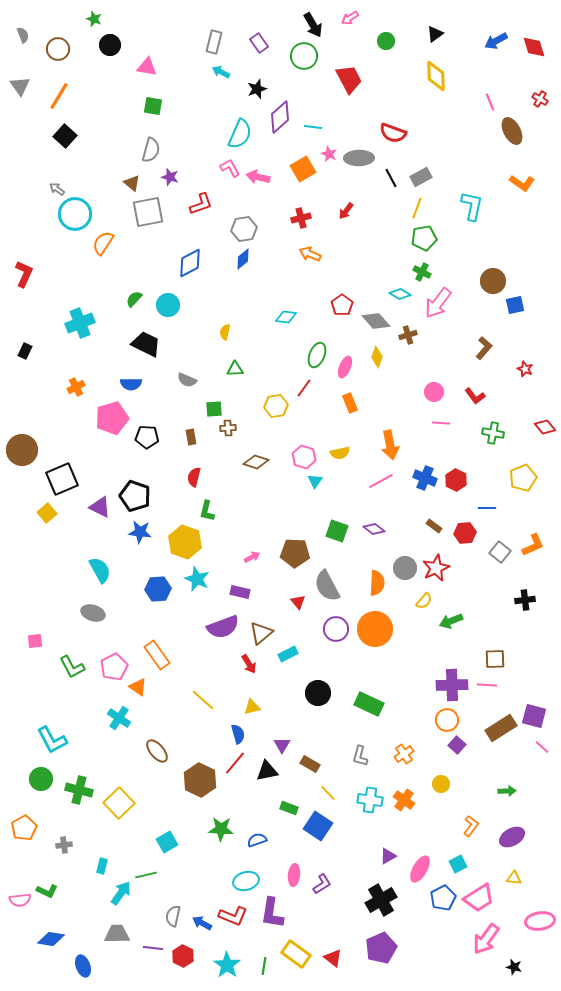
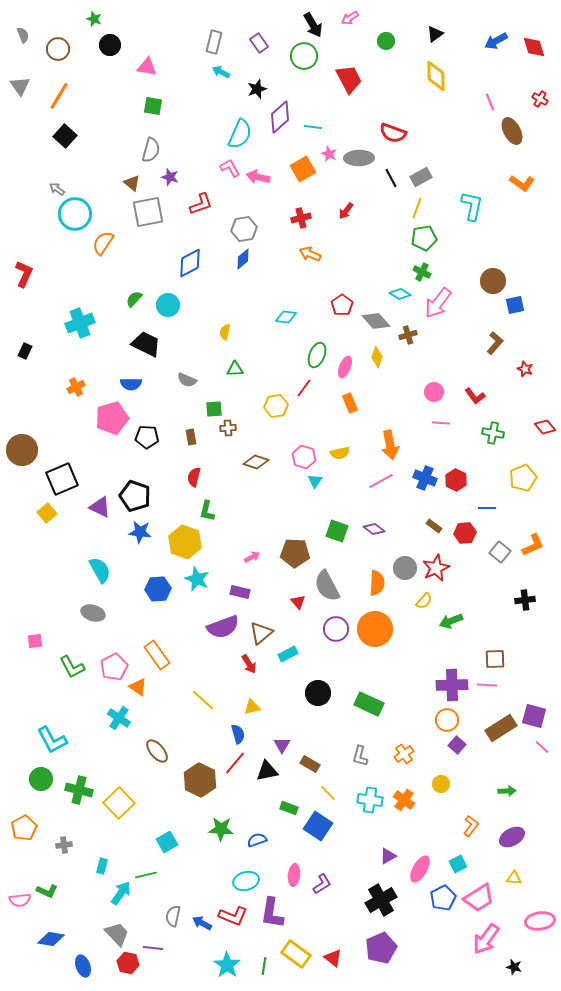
brown L-shape at (484, 348): moved 11 px right, 5 px up
gray trapezoid at (117, 934): rotated 48 degrees clockwise
red hexagon at (183, 956): moved 55 px left, 7 px down; rotated 15 degrees counterclockwise
